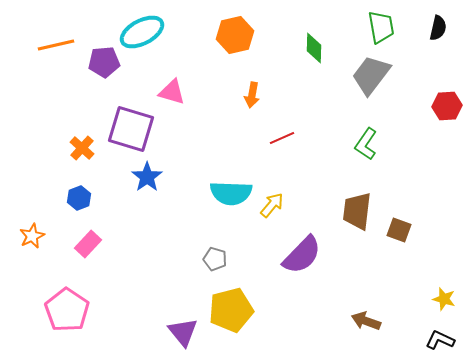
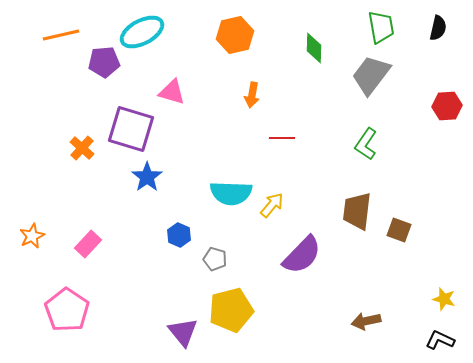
orange line: moved 5 px right, 10 px up
red line: rotated 25 degrees clockwise
blue hexagon: moved 100 px right, 37 px down; rotated 15 degrees counterclockwise
brown arrow: rotated 32 degrees counterclockwise
